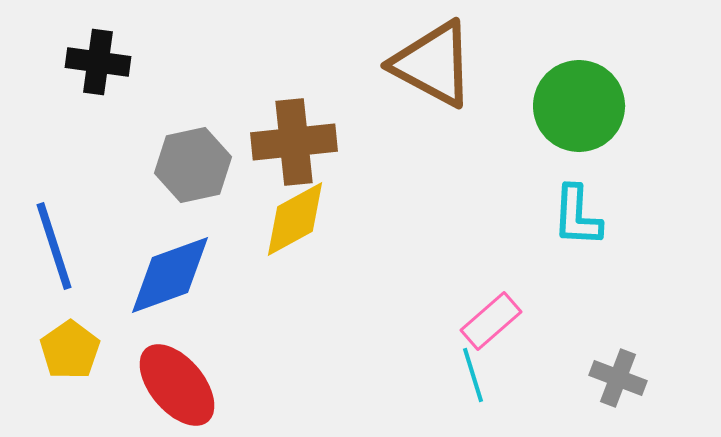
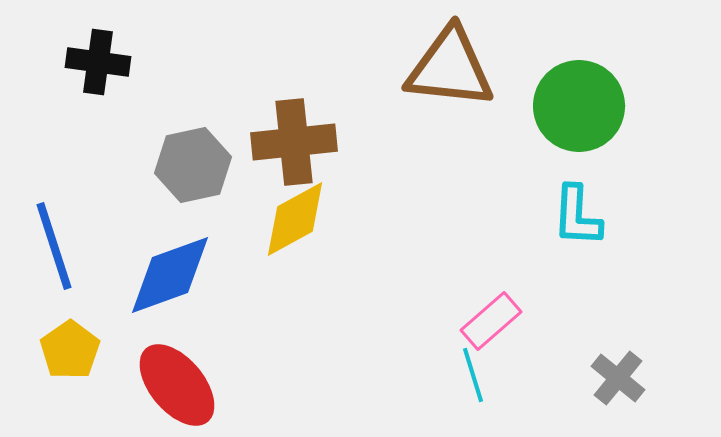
brown triangle: moved 17 px right, 4 px down; rotated 22 degrees counterclockwise
gray cross: rotated 18 degrees clockwise
